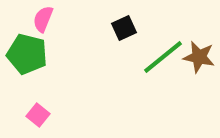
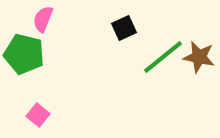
green pentagon: moved 3 px left
